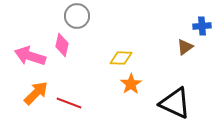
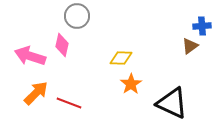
brown triangle: moved 5 px right, 1 px up
black triangle: moved 3 px left
